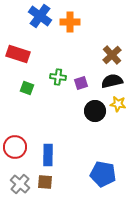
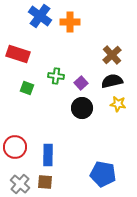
green cross: moved 2 px left, 1 px up
purple square: rotated 24 degrees counterclockwise
black circle: moved 13 px left, 3 px up
